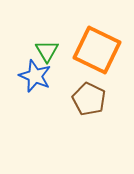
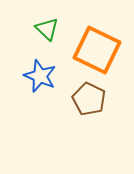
green triangle: moved 22 px up; rotated 15 degrees counterclockwise
blue star: moved 5 px right
